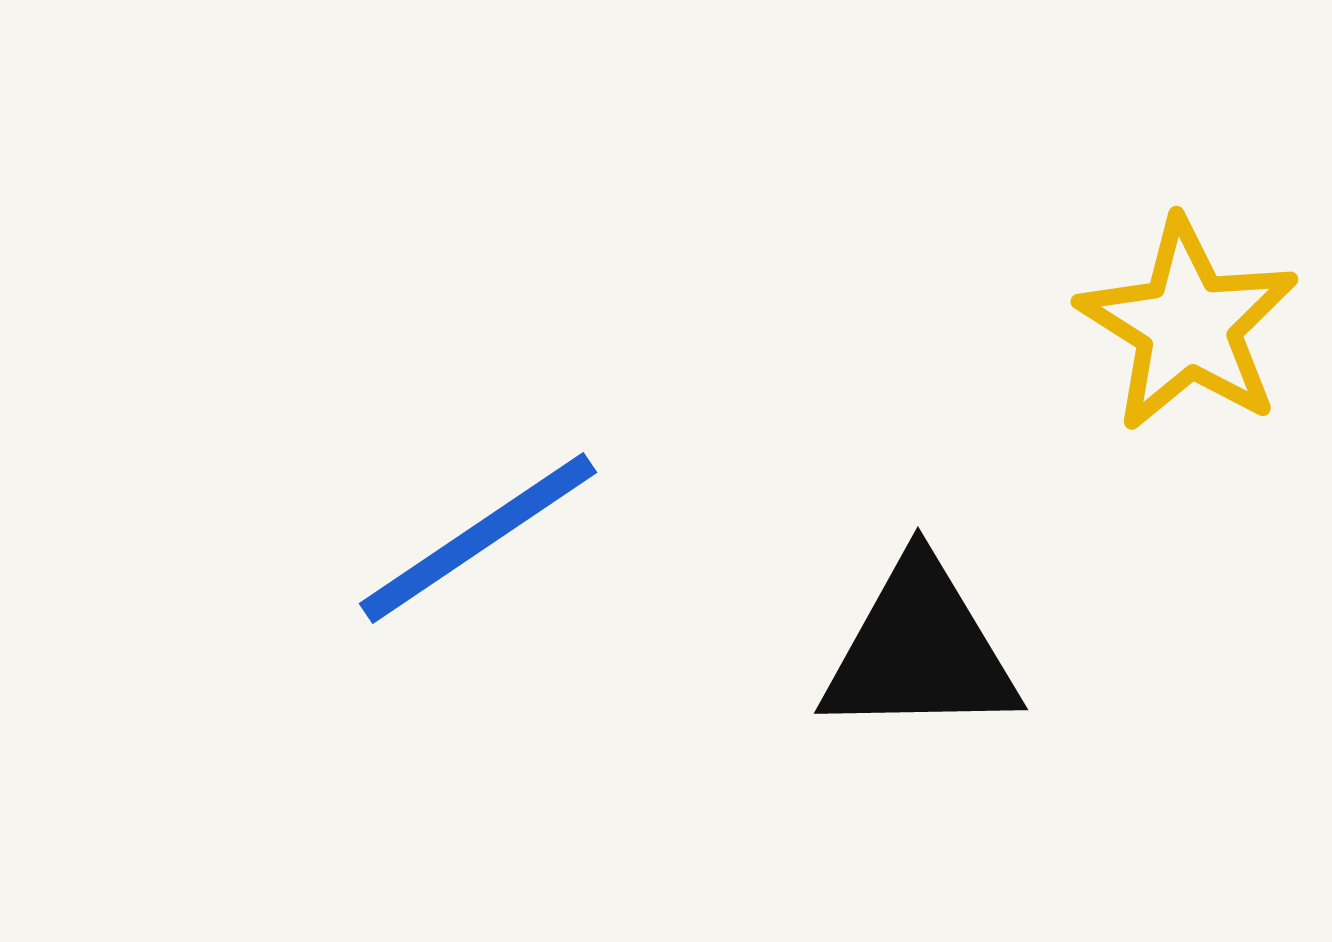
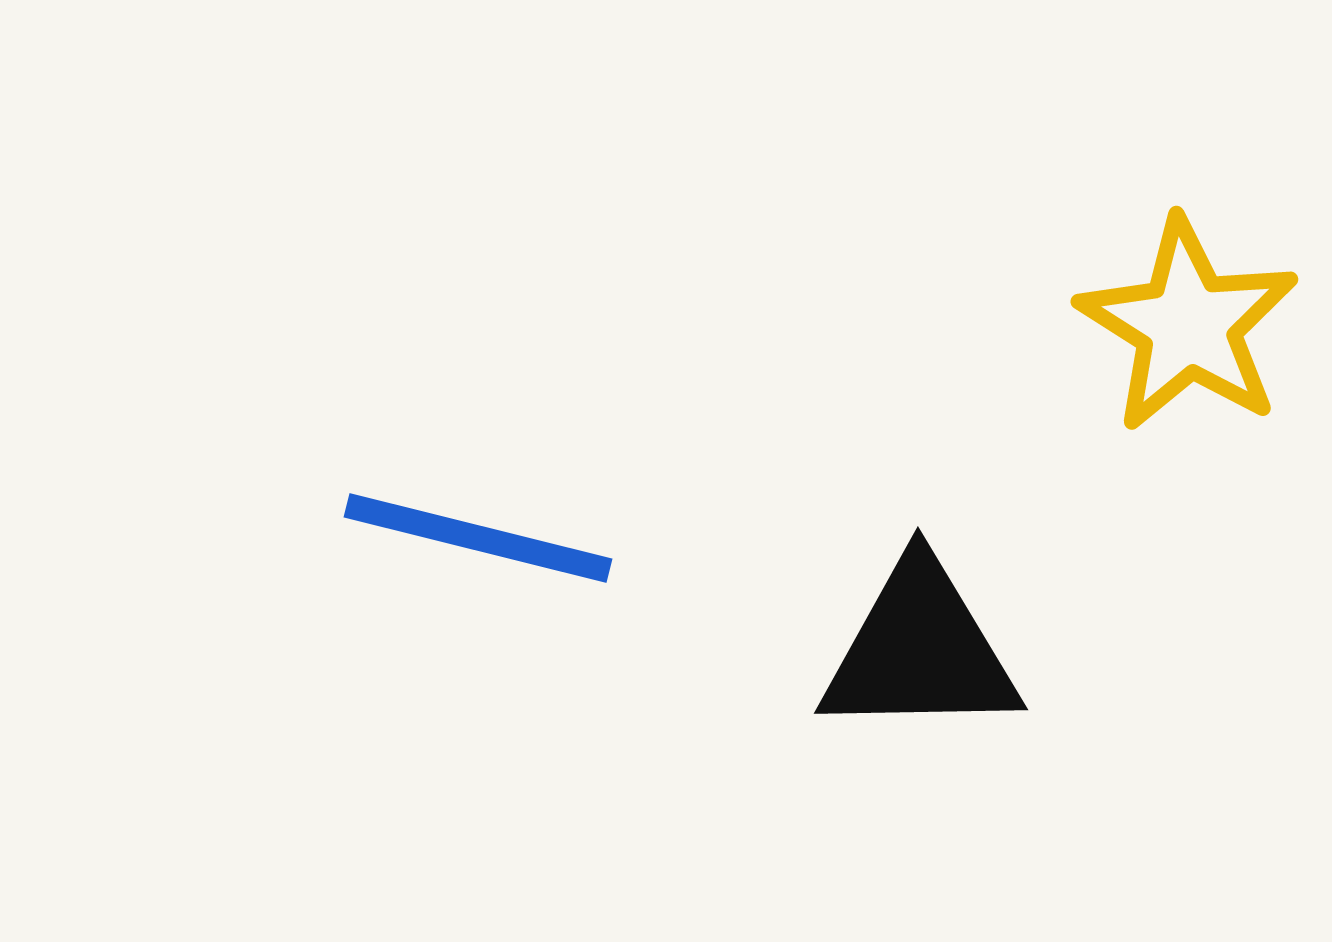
blue line: rotated 48 degrees clockwise
